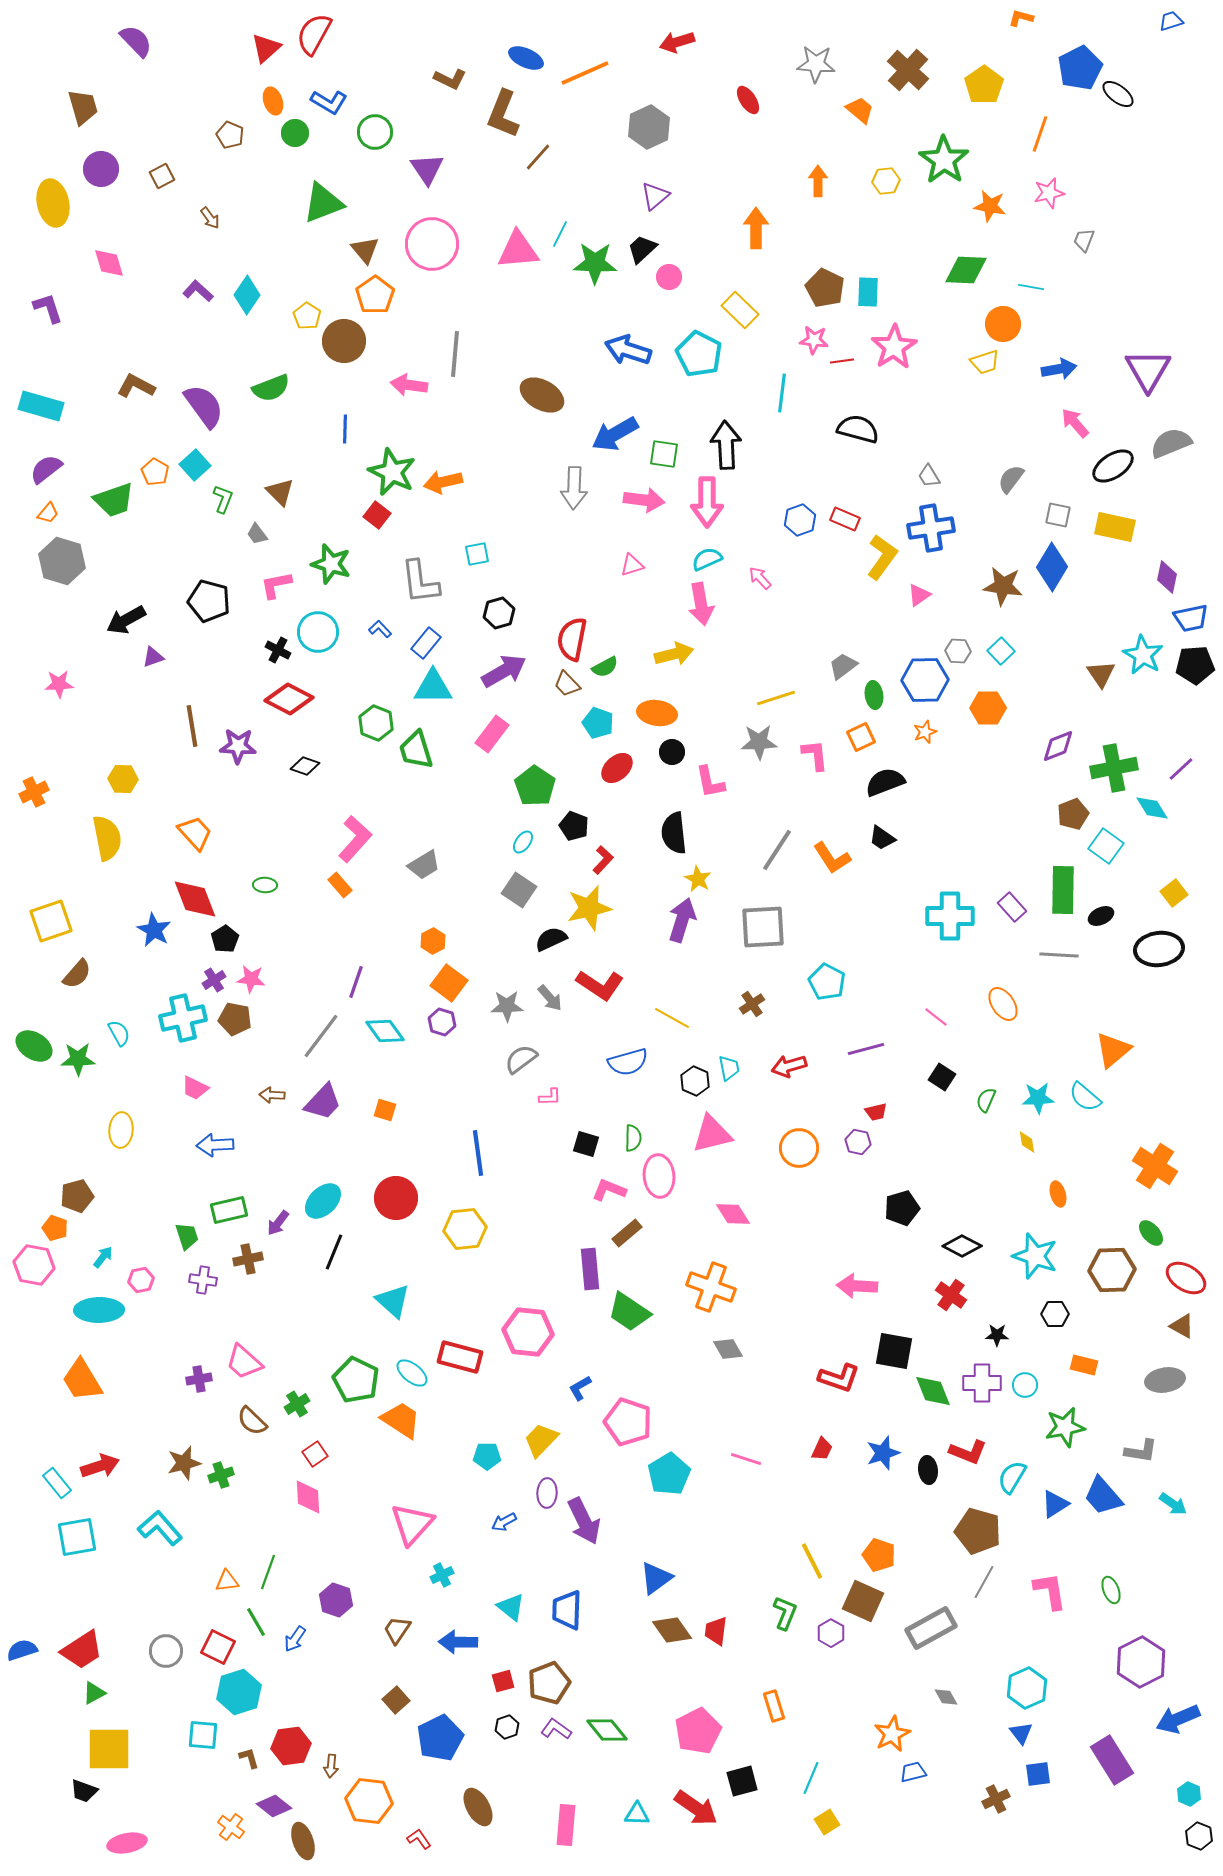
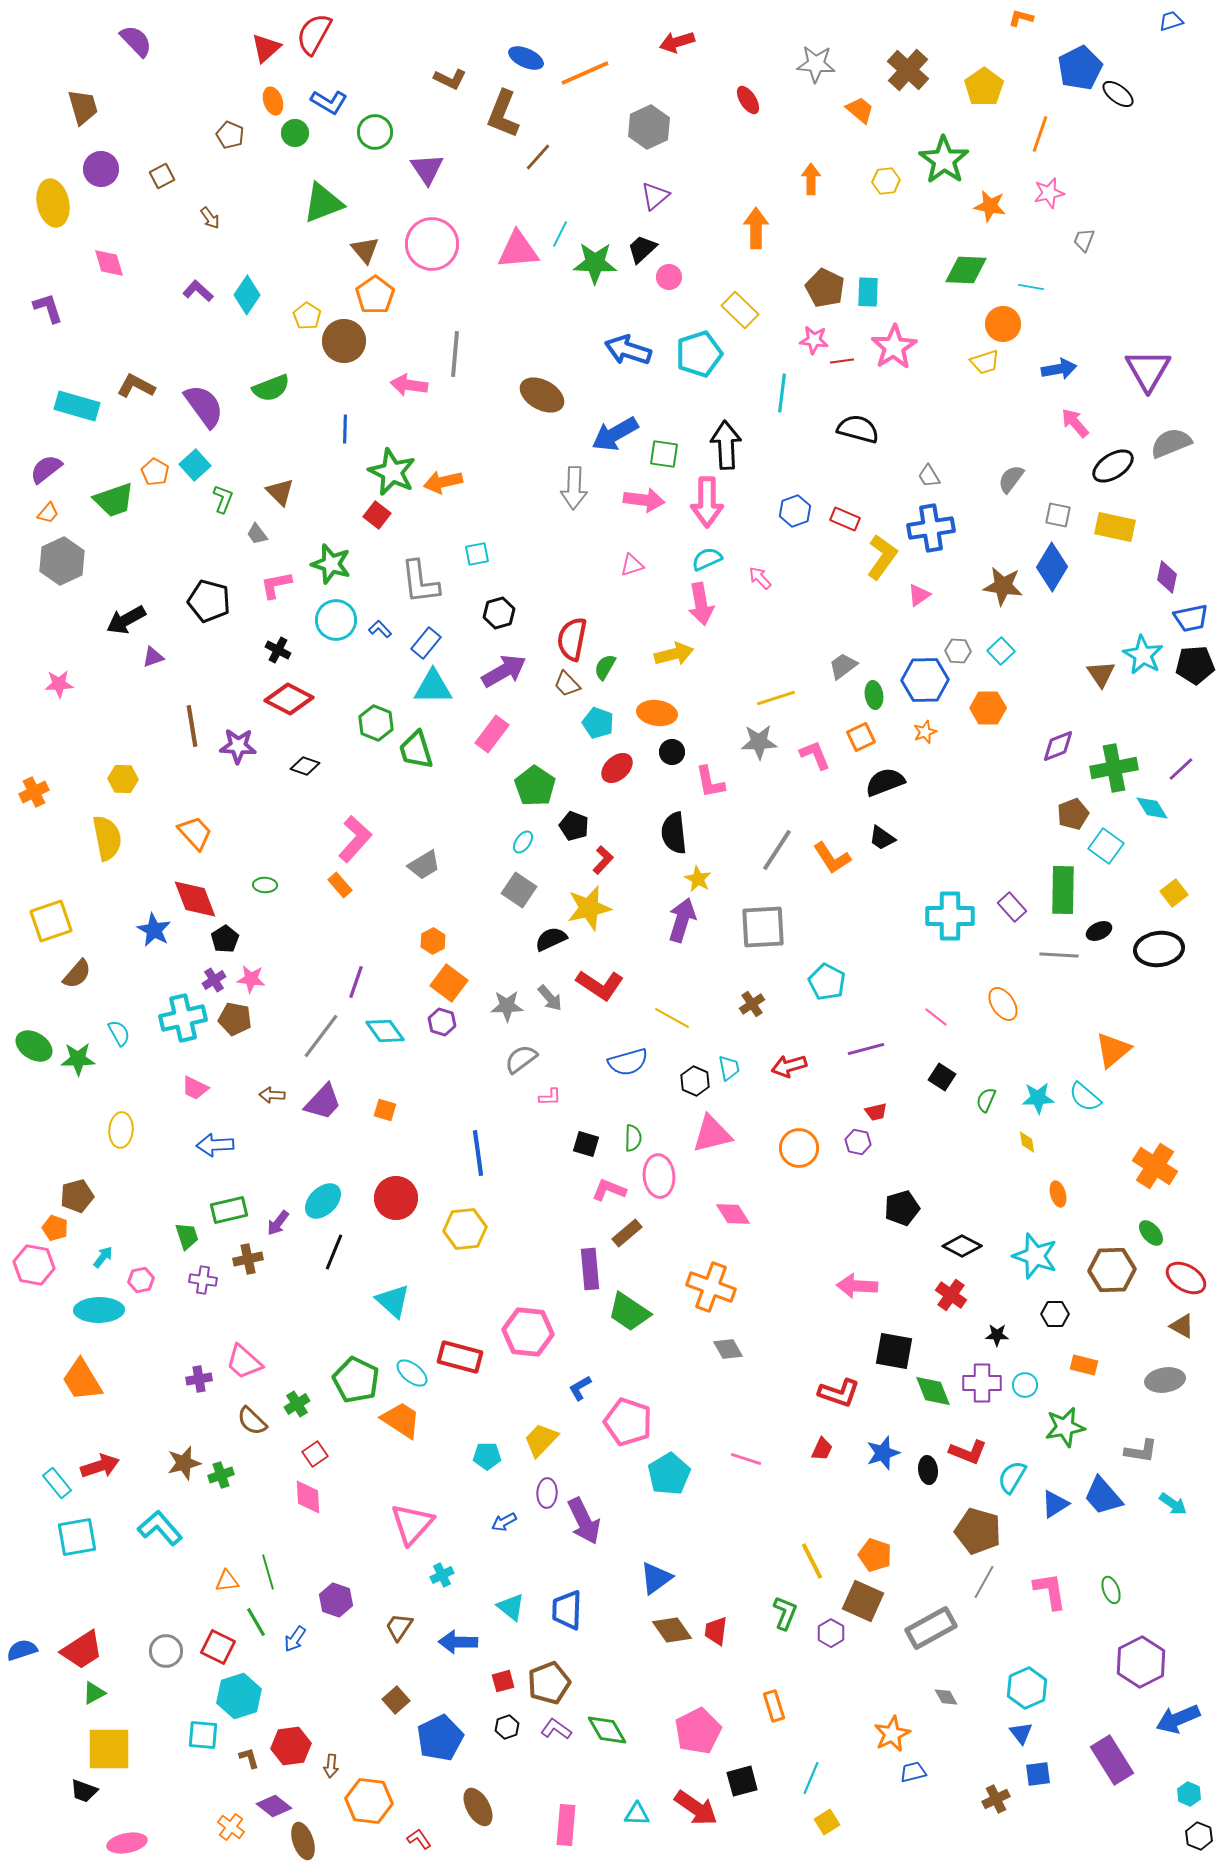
yellow pentagon at (984, 85): moved 2 px down
orange arrow at (818, 181): moved 7 px left, 2 px up
cyan pentagon at (699, 354): rotated 27 degrees clockwise
cyan rectangle at (41, 406): moved 36 px right
blue hexagon at (800, 520): moved 5 px left, 9 px up
gray hexagon at (62, 561): rotated 18 degrees clockwise
cyan circle at (318, 632): moved 18 px right, 12 px up
green semicircle at (605, 667): rotated 148 degrees clockwise
pink L-shape at (815, 755): rotated 16 degrees counterclockwise
black ellipse at (1101, 916): moved 2 px left, 15 px down
red L-shape at (839, 1378): moved 15 px down
orange pentagon at (879, 1555): moved 4 px left
green line at (268, 1572): rotated 36 degrees counterclockwise
brown trapezoid at (397, 1630): moved 2 px right, 3 px up
cyan hexagon at (239, 1692): moved 4 px down
green diamond at (607, 1730): rotated 9 degrees clockwise
